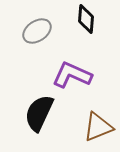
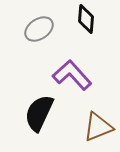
gray ellipse: moved 2 px right, 2 px up
purple L-shape: rotated 24 degrees clockwise
